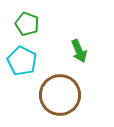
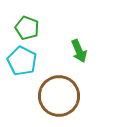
green pentagon: moved 4 px down
brown circle: moved 1 px left, 1 px down
